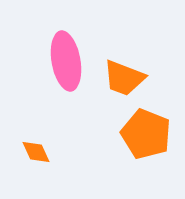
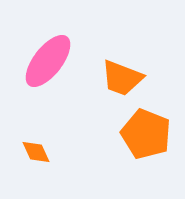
pink ellipse: moved 18 px left; rotated 48 degrees clockwise
orange trapezoid: moved 2 px left
